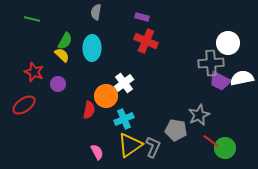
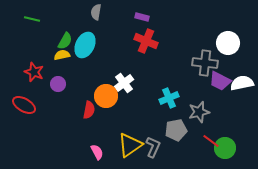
cyan ellipse: moved 7 px left, 3 px up; rotated 25 degrees clockwise
yellow semicircle: rotated 56 degrees counterclockwise
gray cross: moved 6 px left; rotated 10 degrees clockwise
white semicircle: moved 5 px down
red ellipse: rotated 65 degrees clockwise
gray star: moved 3 px up; rotated 10 degrees clockwise
cyan cross: moved 45 px right, 21 px up
gray pentagon: rotated 20 degrees counterclockwise
